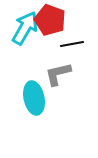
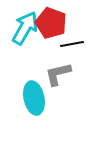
red pentagon: moved 1 px right, 3 px down
